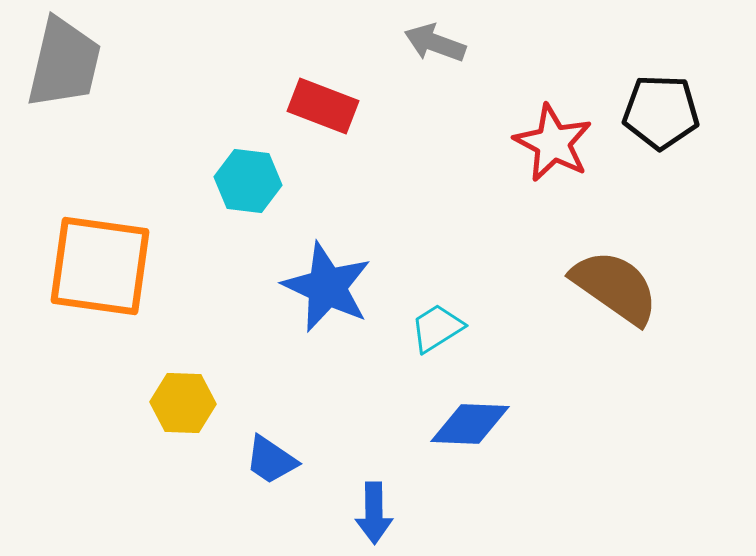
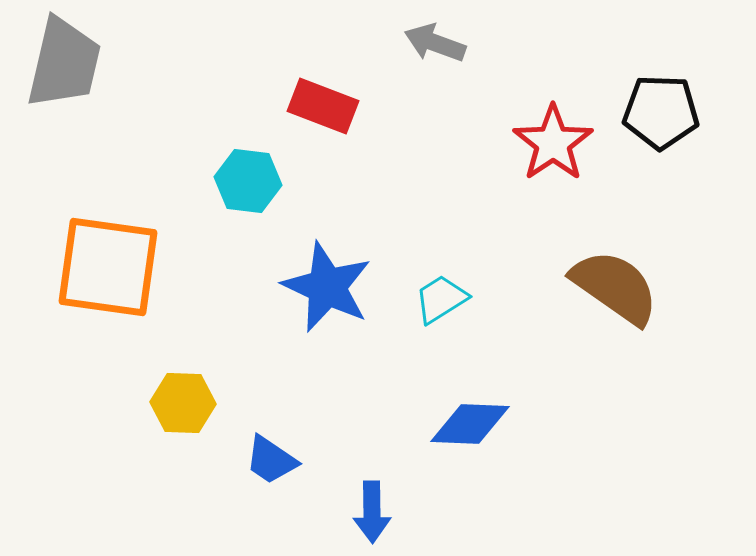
red star: rotated 10 degrees clockwise
orange square: moved 8 px right, 1 px down
cyan trapezoid: moved 4 px right, 29 px up
blue arrow: moved 2 px left, 1 px up
